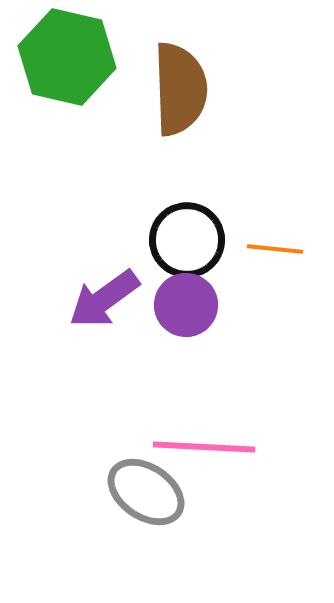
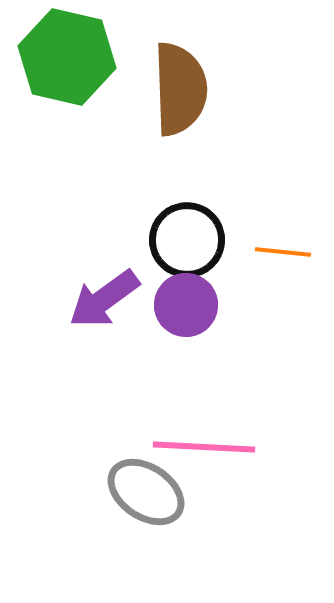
orange line: moved 8 px right, 3 px down
